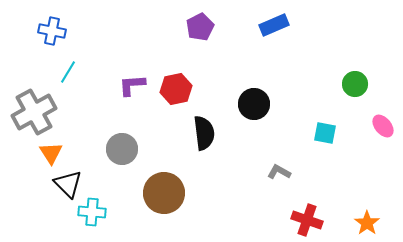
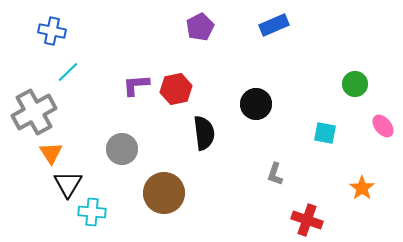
cyan line: rotated 15 degrees clockwise
purple L-shape: moved 4 px right
black circle: moved 2 px right
gray L-shape: moved 4 px left, 2 px down; rotated 100 degrees counterclockwise
black triangle: rotated 16 degrees clockwise
orange star: moved 5 px left, 35 px up
